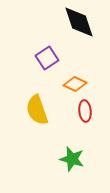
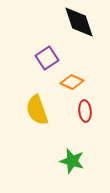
orange diamond: moved 3 px left, 2 px up
green star: moved 2 px down
